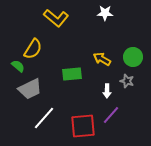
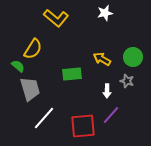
white star: rotated 14 degrees counterclockwise
gray trapezoid: rotated 80 degrees counterclockwise
